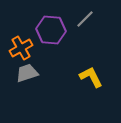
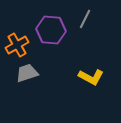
gray line: rotated 18 degrees counterclockwise
orange cross: moved 4 px left, 3 px up
yellow L-shape: rotated 145 degrees clockwise
